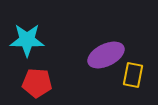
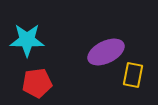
purple ellipse: moved 3 px up
red pentagon: rotated 12 degrees counterclockwise
